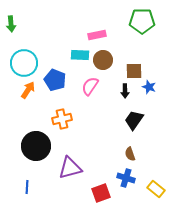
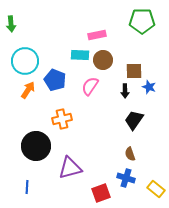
cyan circle: moved 1 px right, 2 px up
